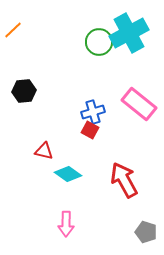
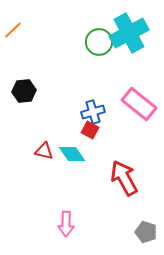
cyan diamond: moved 4 px right, 20 px up; rotated 20 degrees clockwise
red arrow: moved 2 px up
